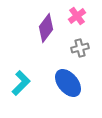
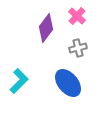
pink cross: rotated 12 degrees counterclockwise
gray cross: moved 2 px left
cyan L-shape: moved 2 px left, 2 px up
